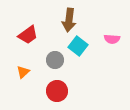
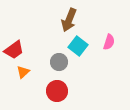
brown arrow: rotated 15 degrees clockwise
red trapezoid: moved 14 px left, 15 px down
pink semicircle: moved 3 px left, 3 px down; rotated 77 degrees counterclockwise
gray circle: moved 4 px right, 2 px down
